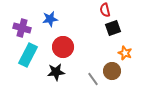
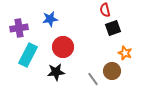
purple cross: moved 3 px left; rotated 24 degrees counterclockwise
